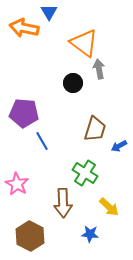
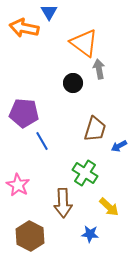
pink star: moved 1 px right, 1 px down
